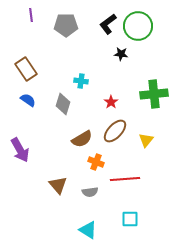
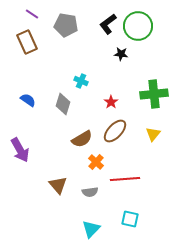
purple line: moved 1 px right, 1 px up; rotated 48 degrees counterclockwise
gray pentagon: rotated 10 degrees clockwise
brown rectangle: moved 1 px right, 27 px up; rotated 10 degrees clockwise
cyan cross: rotated 16 degrees clockwise
yellow triangle: moved 7 px right, 6 px up
orange cross: rotated 21 degrees clockwise
cyan square: rotated 12 degrees clockwise
cyan triangle: moved 3 px right, 1 px up; rotated 42 degrees clockwise
